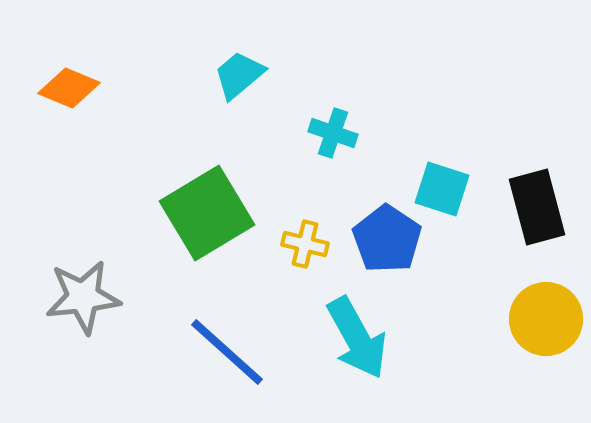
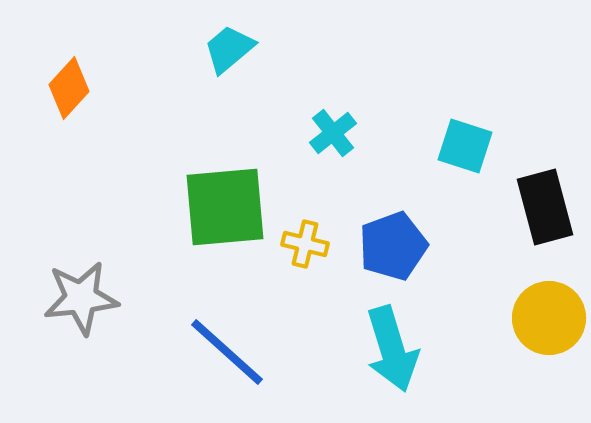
cyan trapezoid: moved 10 px left, 26 px up
orange diamond: rotated 70 degrees counterclockwise
cyan cross: rotated 33 degrees clockwise
cyan square: moved 23 px right, 43 px up
black rectangle: moved 8 px right
green square: moved 18 px right, 6 px up; rotated 26 degrees clockwise
blue pentagon: moved 6 px right, 7 px down; rotated 18 degrees clockwise
gray star: moved 2 px left, 1 px down
yellow circle: moved 3 px right, 1 px up
cyan arrow: moved 35 px right, 11 px down; rotated 12 degrees clockwise
